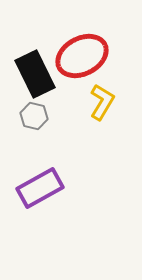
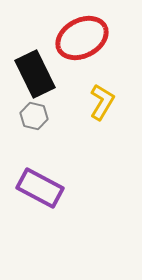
red ellipse: moved 18 px up
purple rectangle: rotated 57 degrees clockwise
